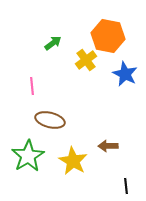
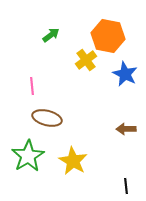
green arrow: moved 2 px left, 8 px up
brown ellipse: moved 3 px left, 2 px up
brown arrow: moved 18 px right, 17 px up
